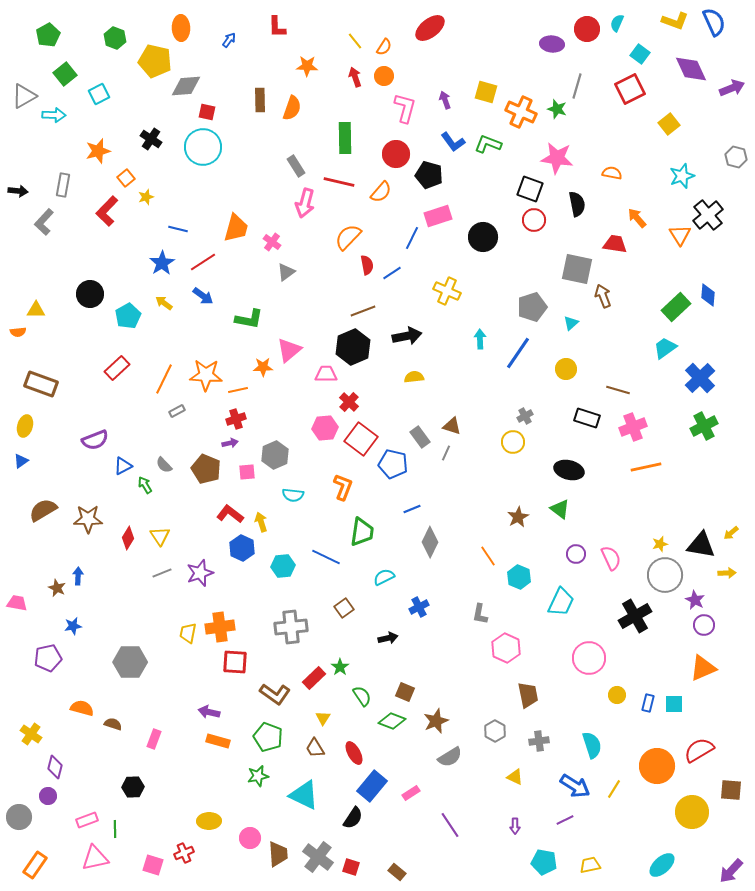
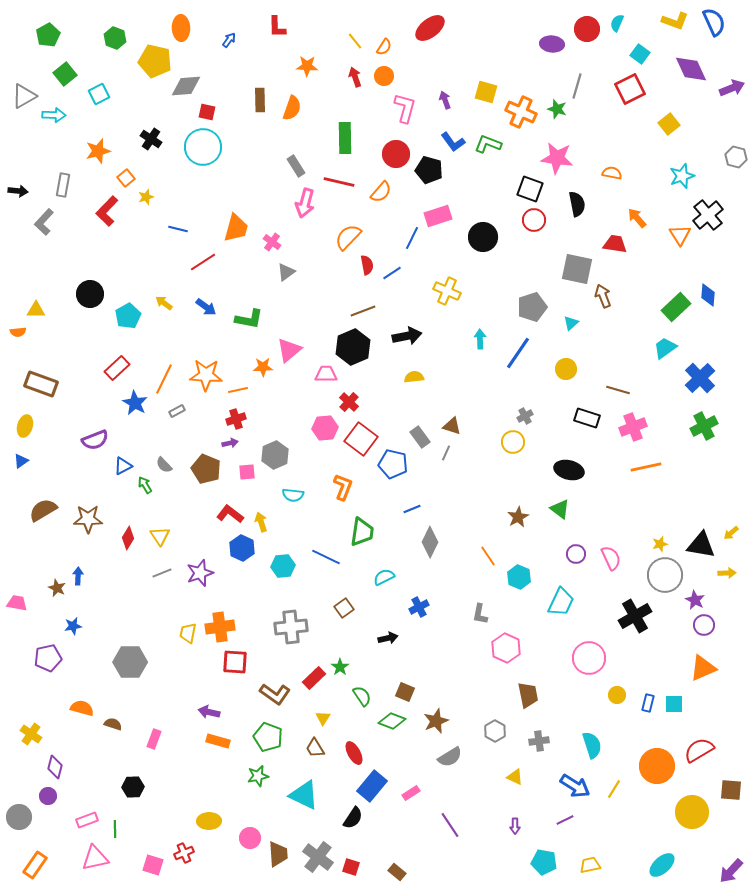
black pentagon at (429, 175): moved 5 px up
blue star at (162, 263): moved 27 px left, 140 px down; rotated 10 degrees counterclockwise
blue arrow at (203, 296): moved 3 px right, 11 px down
